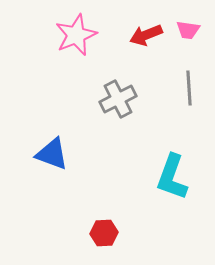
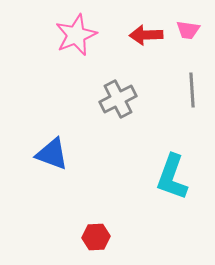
red arrow: rotated 20 degrees clockwise
gray line: moved 3 px right, 2 px down
red hexagon: moved 8 px left, 4 px down
